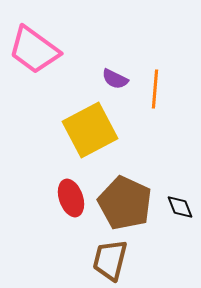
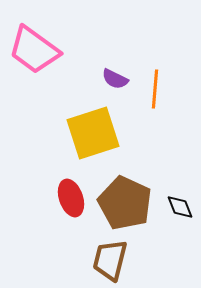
yellow square: moved 3 px right, 3 px down; rotated 10 degrees clockwise
